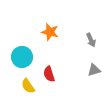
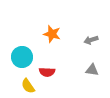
orange star: moved 2 px right, 2 px down
gray arrow: rotated 96 degrees clockwise
gray triangle: moved 2 px left; rotated 24 degrees clockwise
red semicircle: moved 2 px left, 2 px up; rotated 70 degrees counterclockwise
